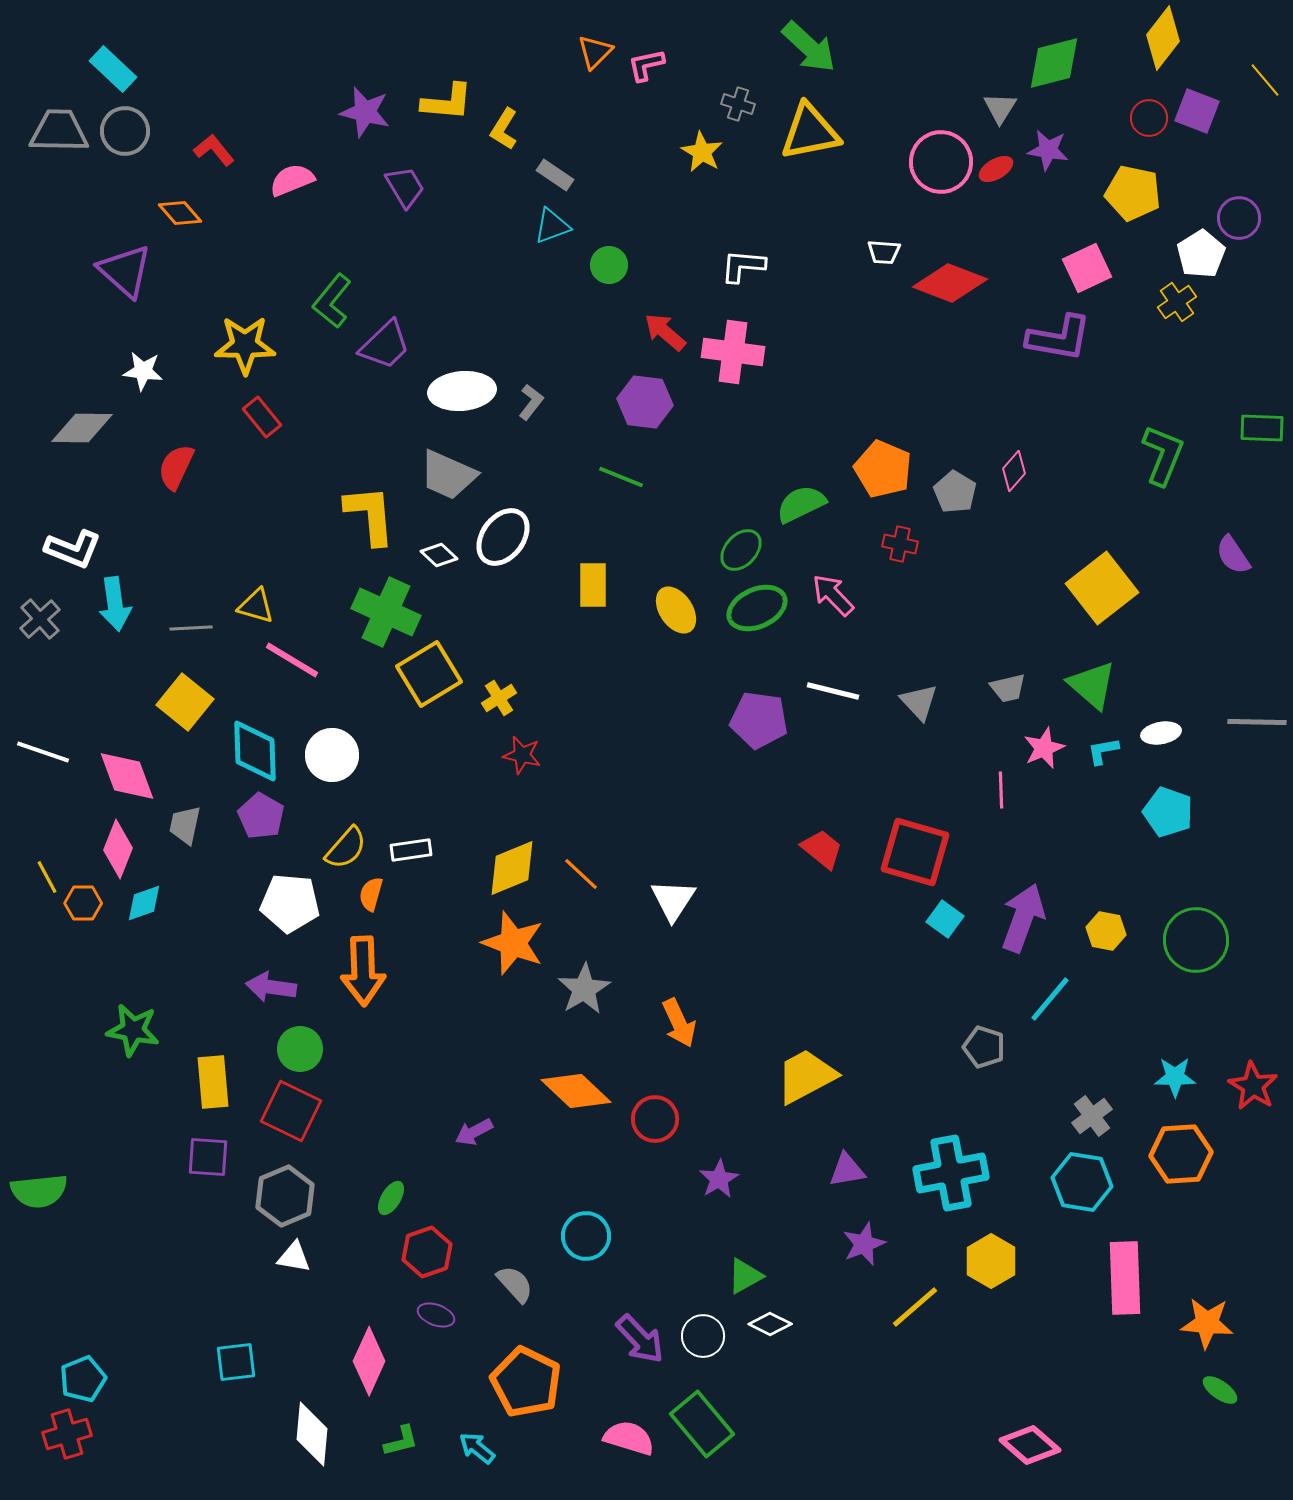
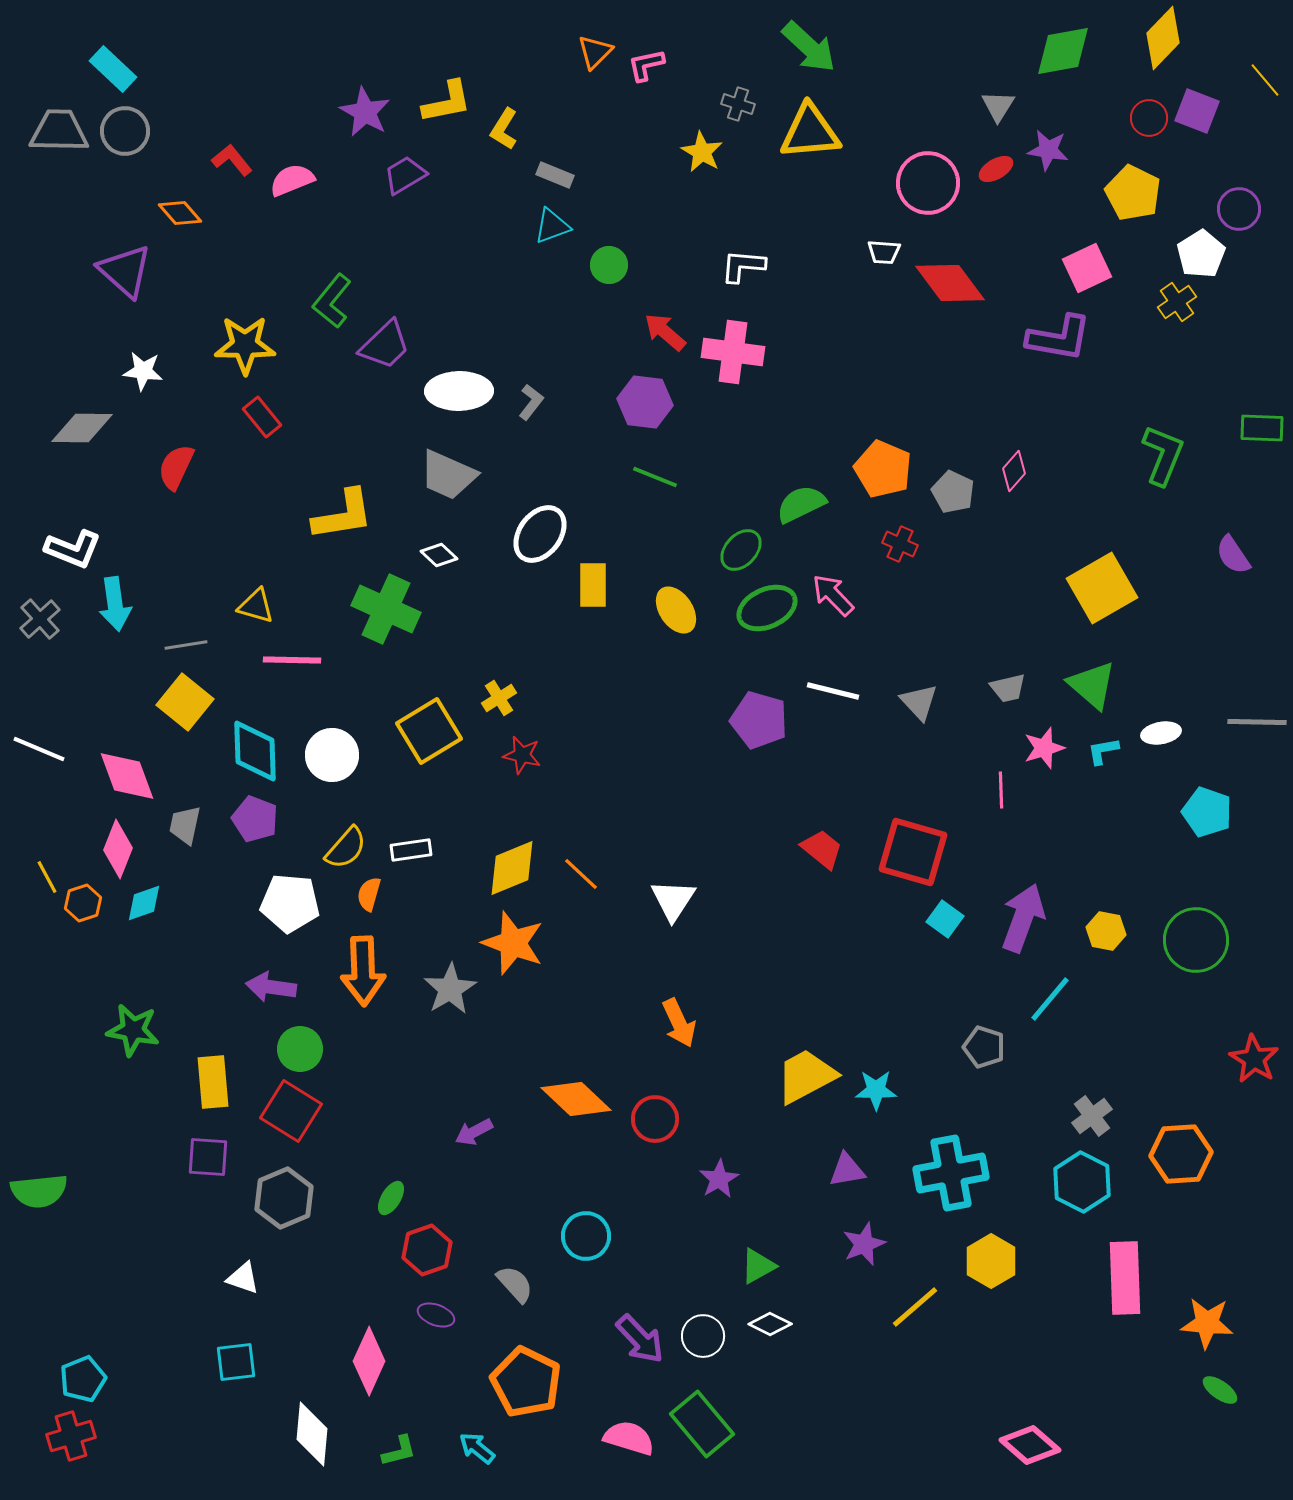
yellow diamond at (1163, 38): rotated 6 degrees clockwise
green diamond at (1054, 63): moved 9 px right, 12 px up; rotated 4 degrees clockwise
yellow L-shape at (447, 102): rotated 16 degrees counterclockwise
gray triangle at (1000, 108): moved 2 px left, 2 px up
purple star at (365, 112): rotated 15 degrees clockwise
yellow triangle at (810, 132): rotated 6 degrees clockwise
red L-shape at (214, 150): moved 18 px right, 10 px down
pink circle at (941, 162): moved 13 px left, 21 px down
gray rectangle at (555, 175): rotated 12 degrees counterclockwise
purple trapezoid at (405, 187): moved 12 px up; rotated 90 degrees counterclockwise
yellow pentagon at (1133, 193): rotated 14 degrees clockwise
purple circle at (1239, 218): moved 9 px up
red diamond at (950, 283): rotated 32 degrees clockwise
white ellipse at (462, 391): moved 3 px left; rotated 4 degrees clockwise
green line at (621, 477): moved 34 px right
gray pentagon at (955, 492): moved 2 px left; rotated 6 degrees counterclockwise
yellow L-shape at (370, 515): moved 27 px left; rotated 86 degrees clockwise
white ellipse at (503, 537): moved 37 px right, 3 px up
red cross at (900, 544): rotated 12 degrees clockwise
yellow square at (1102, 588): rotated 8 degrees clockwise
green ellipse at (757, 608): moved 10 px right
green cross at (386, 612): moved 3 px up
gray line at (191, 628): moved 5 px left, 17 px down; rotated 6 degrees counterclockwise
pink line at (292, 660): rotated 30 degrees counterclockwise
yellow square at (429, 674): moved 57 px down
purple pentagon at (759, 720): rotated 8 degrees clockwise
pink star at (1044, 748): rotated 6 degrees clockwise
white line at (43, 752): moved 4 px left, 3 px up; rotated 4 degrees clockwise
cyan pentagon at (1168, 812): moved 39 px right
purple pentagon at (261, 816): moved 6 px left, 3 px down; rotated 9 degrees counterclockwise
red square at (915, 852): moved 2 px left
orange semicircle at (371, 894): moved 2 px left
orange hexagon at (83, 903): rotated 18 degrees counterclockwise
gray star at (584, 989): moved 134 px left
cyan star at (1175, 1077): moved 299 px left, 13 px down
red star at (1253, 1086): moved 1 px right, 27 px up
orange diamond at (576, 1091): moved 8 px down
red square at (291, 1111): rotated 6 degrees clockwise
cyan hexagon at (1082, 1182): rotated 18 degrees clockwise
gray hexagon at (285, 1196): moved 1 px left, 2 px down
red hexagon at (427, 1252): moved 2 px up
white triangle at (294, 1257): moved 51 px left, 21 px down; rotated 9 degrees clockwise
green triangle at (745, 1276): moved 13 px right, 10 px up
red cross at (67, 1434): moved 4 px right, 2 px down
green L-shape at (401, 1441): moved 2 px left, 10 px down
